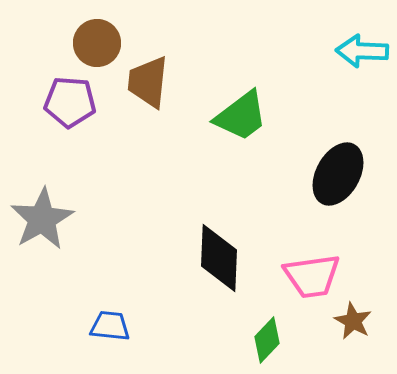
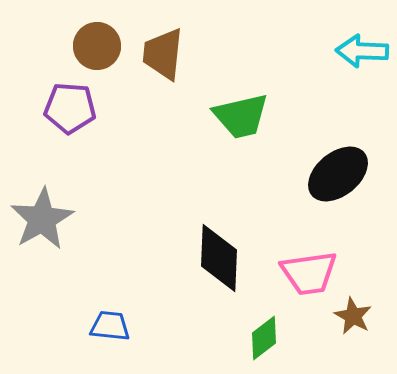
brown circle: moved 3 px down
brown trapezoid: moved 15 px right, 28 px up
purple pentagon: moved 6 px down
green trapezoid: rotated 24 degrees clockwise
black ellipse: rotated 22 degrees clockwise
pink trapezoid: moved 3 px left, 3 px up
brown star: moved 5 px up
green diamond: moved 3 px left, 2 px up; rotated 9 degrees clockwise
